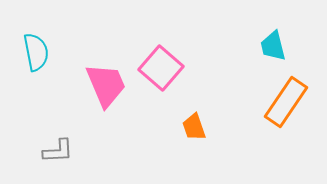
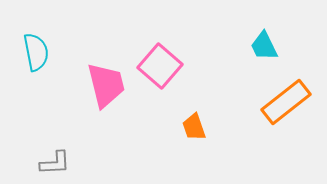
cyan trapezoid: moved 9 px left; rotated 12 degrees counterclockwise
pink square: moved 1 px left, 2 px up
pink trapezoid: rotated 9 degrees clockwise
orange rectangle: rotated 18 degrees clockwise
gray L-shape: moved 3 px left, 12 px down
